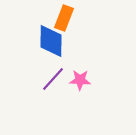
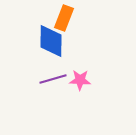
purple line: rotated 32 degrees clockwise
